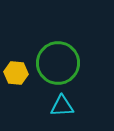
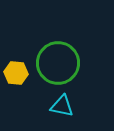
cyan triangle: rotated 15 degrees clockwise
